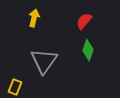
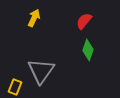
yellow arrow: rotated 12 degrees clockwise
gray triangle: moved 3 px left, 10 px down
